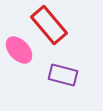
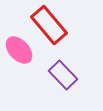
purple rectangle: rotated 32 degrees clockwise
